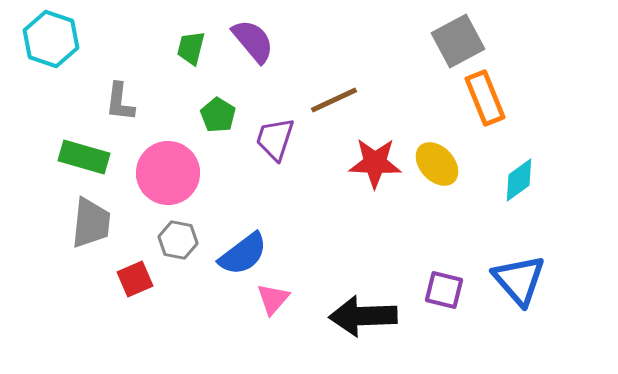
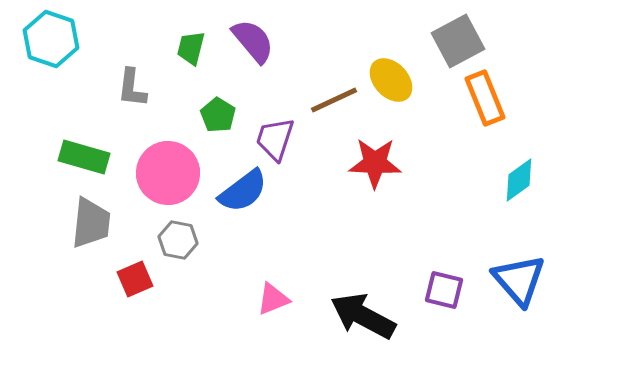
gray L-shape: moved 12 px right, 14 px up
yellow ellipse: moved 46 px left, 84 px up
blue semicircle: moved 63 px up
pink triangle: rotated 27 degrees clockwise
black arrow: rotated 30 degrees clockwise
